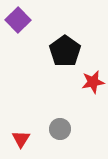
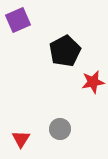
purple square: rotated 20 degrees clockwise
black pentagon: rotated 8 degrees clockwise
